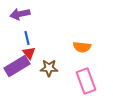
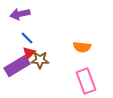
blue line: rotated 32 degrees counterclockwise
red triangle: rotated 24 degrees clockwise
brown star: moved 9 px left, 8 px up
